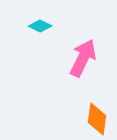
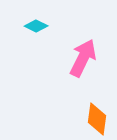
cyan diamond: moved 4 px left
